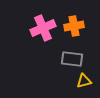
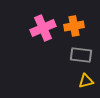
gray rectangle: moved 9 px right, 4 px up
yellow triangle: moved 2 px right
